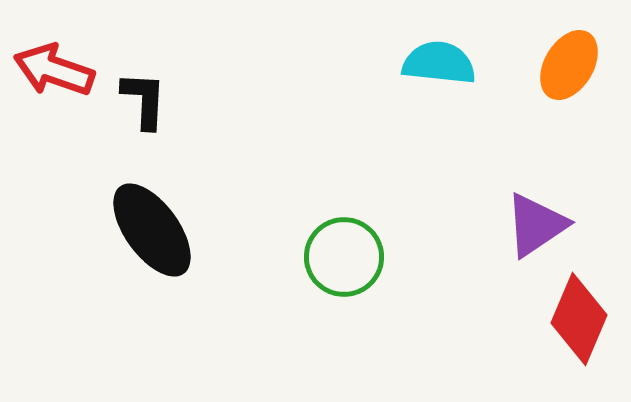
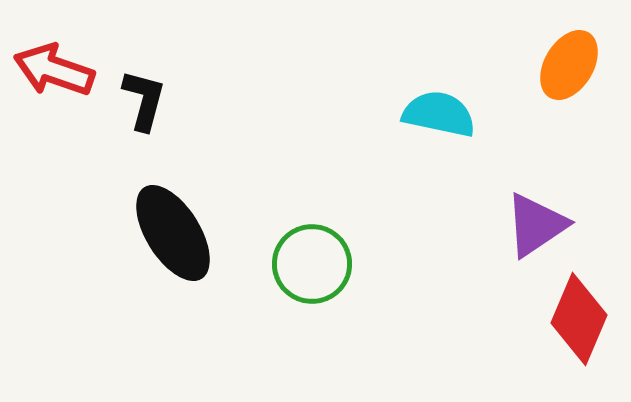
cyan semicircle: moved 51 px down; rotated 6 degrees clockwise
black L-shape: rotated 12 degrees clockwise
black ellipse: moved 21 px right, 3 px down; rotated 4 degrees clockwise
green circle: moved 32 px left, 7 px down
